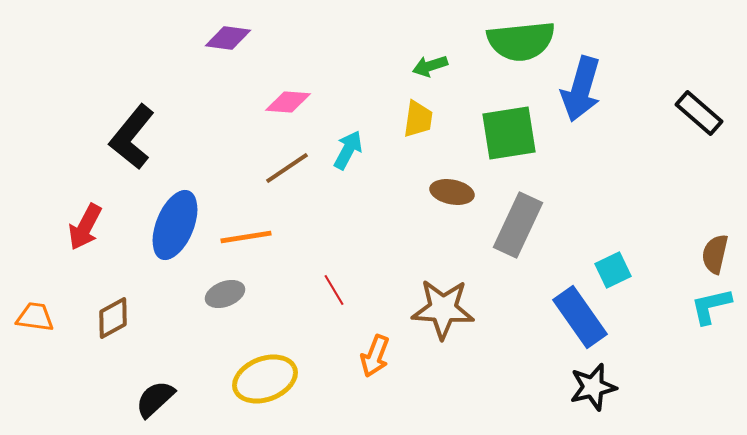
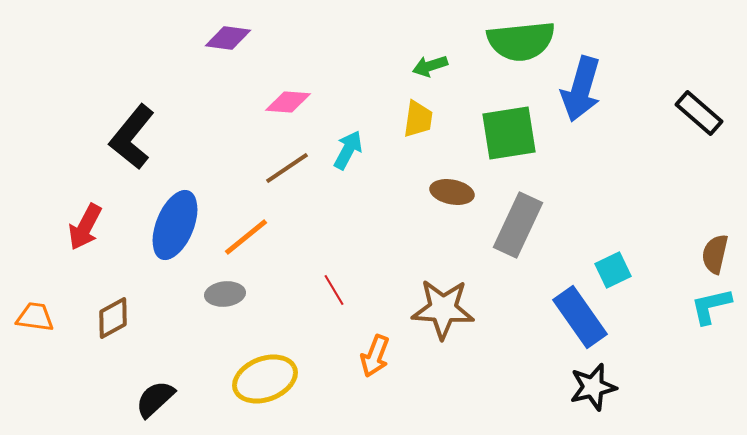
orange line: rotated 30 degrees counterclockwise
gray ellipse: rotated 15 degrees clockwise
